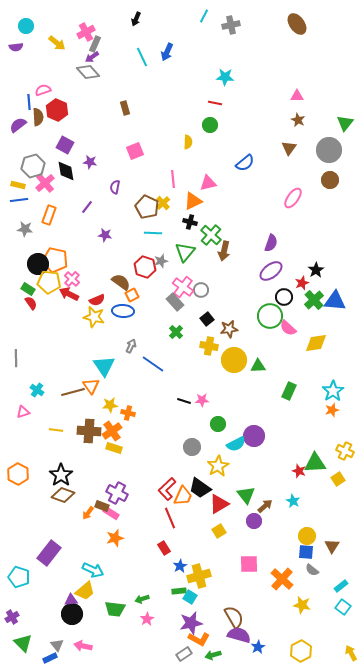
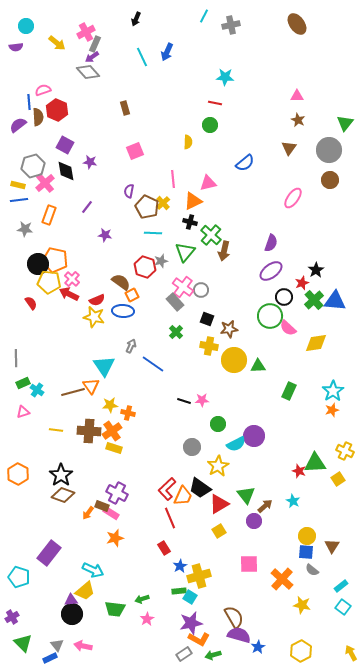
purple semicircle at (115, 187): moved 14 px right, 4 px down
green rectangle at (28, 289): moved 5 px left, 94 px down; rotated 56 degrees counterclockwise
black square at (207, 319): rotated 32 degrees counterclockwise
